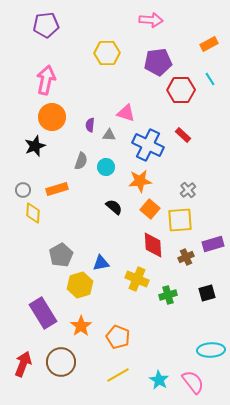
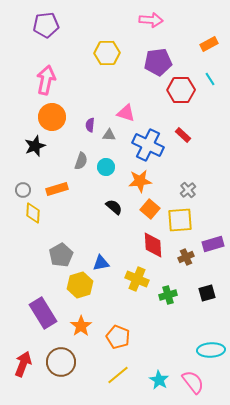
yellow line at (118, 375): rotated 10 degrees counterclockwise
